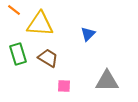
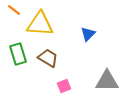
pink square: rotated 24 degrees counterclockwise
